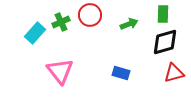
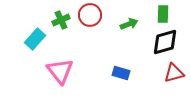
green cross: moved 2 px up
cyan rectangle: moved 6 px down
